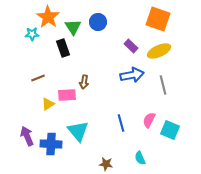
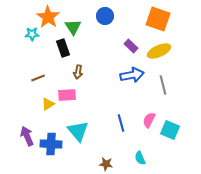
blue circle: moved 7 px right, 6 px up
brown arrow: moved 6 px left, 10 px up
